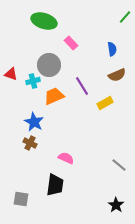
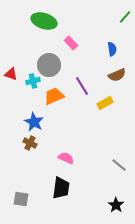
black trapezoid: moved 6 px right, 3 px down
